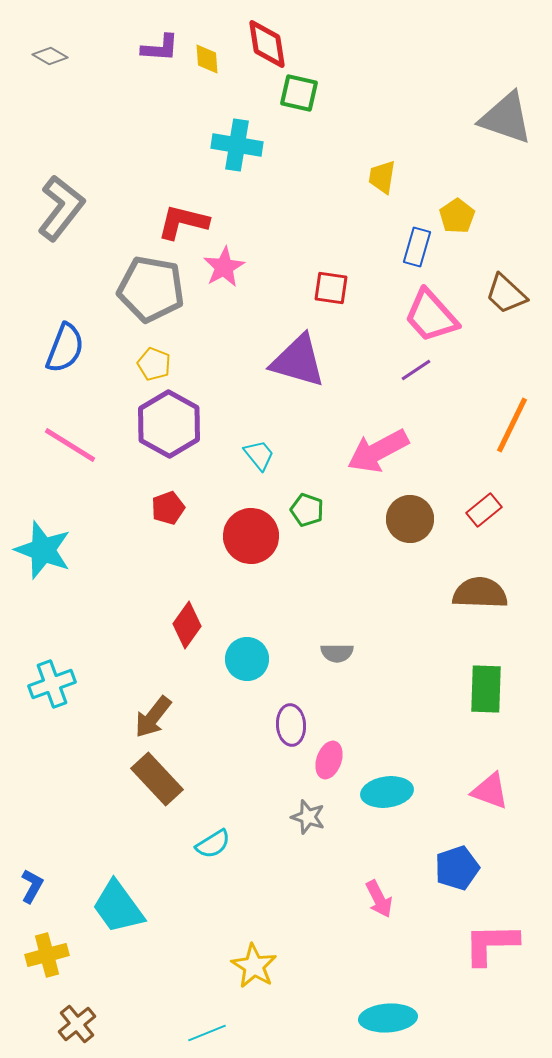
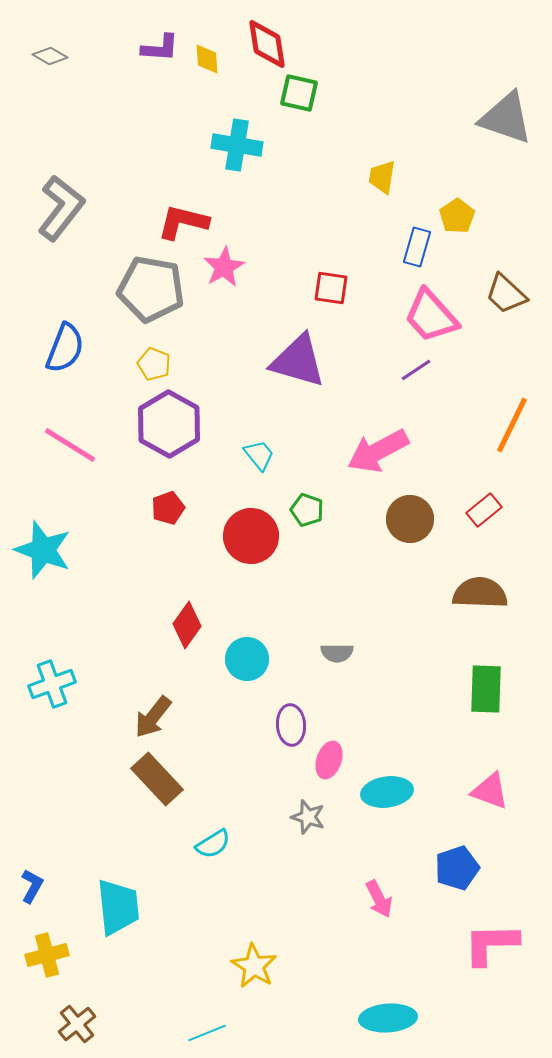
cyan trapezoid at (118, 907): rotated 150 degrees counterclockwise
